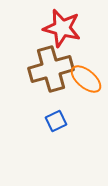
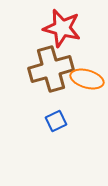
orange ellipse: moved 1 px right; rotated 24 degrees counterclockwise
